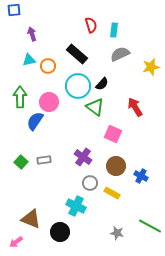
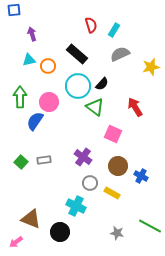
cyan rectangle: rotated 24 degrees clockwise
brown circle: moved 2 px right
